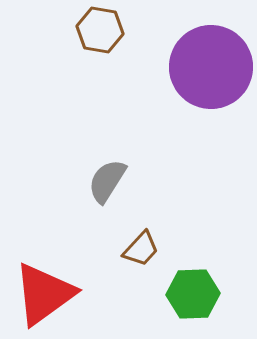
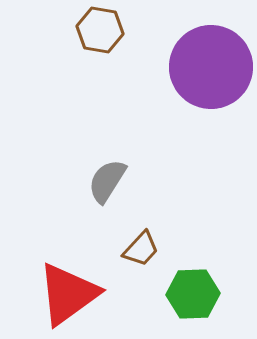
red triangle: moved 24 px right
